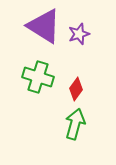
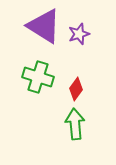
green arrow: rotated 20 degrees counterclockwise
